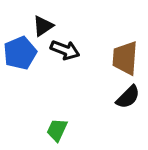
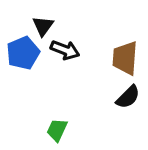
black triangle: rotated 20 degrees counterclockwise
blue pentagon: moved 3 px right
